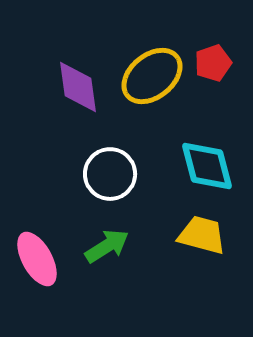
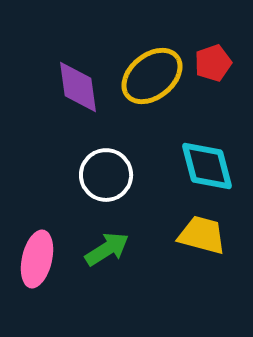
white circle: moved 4 px left, 1 px down
green arrow: moved 3 px down
pink ellipse: rotated 42 degrees clockwise
